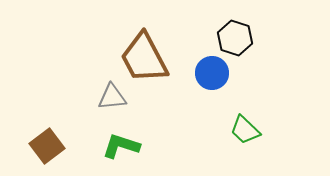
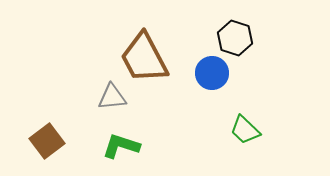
brown square: moved 5 px up
